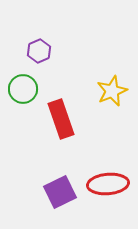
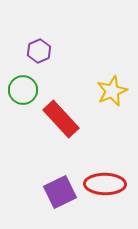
green circle: moved 1 px down
red rectangle: rotated 24 degrees counterclockwise
red ellipse: moved 3 px left; rotated 6 degrees clockwise
